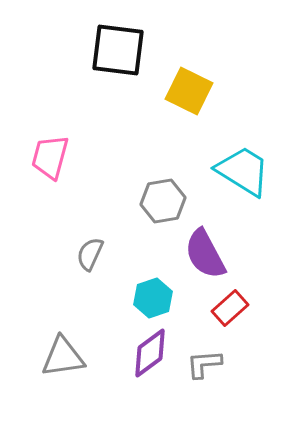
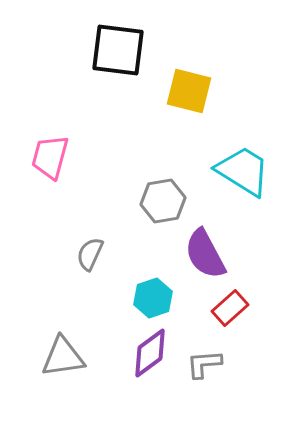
yellow square: rotated 12 degrees counterclockwise
